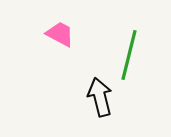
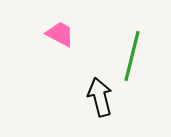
green line: moved 3 px right, 1 px down
